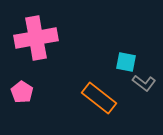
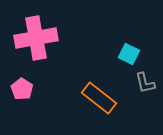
cyan square: moved 3 px right, 8 px up; rotated 15 degrees clockwise
gray L-shape: moved 1 px right; rotated 40 degrees clockwise
pink pentagon: moved 3 px up
